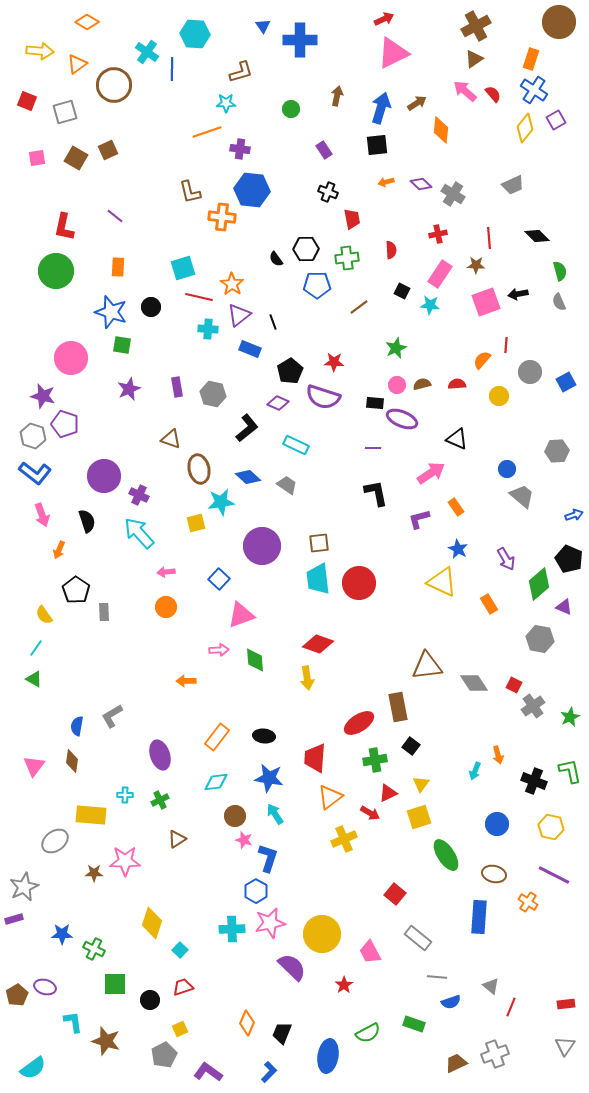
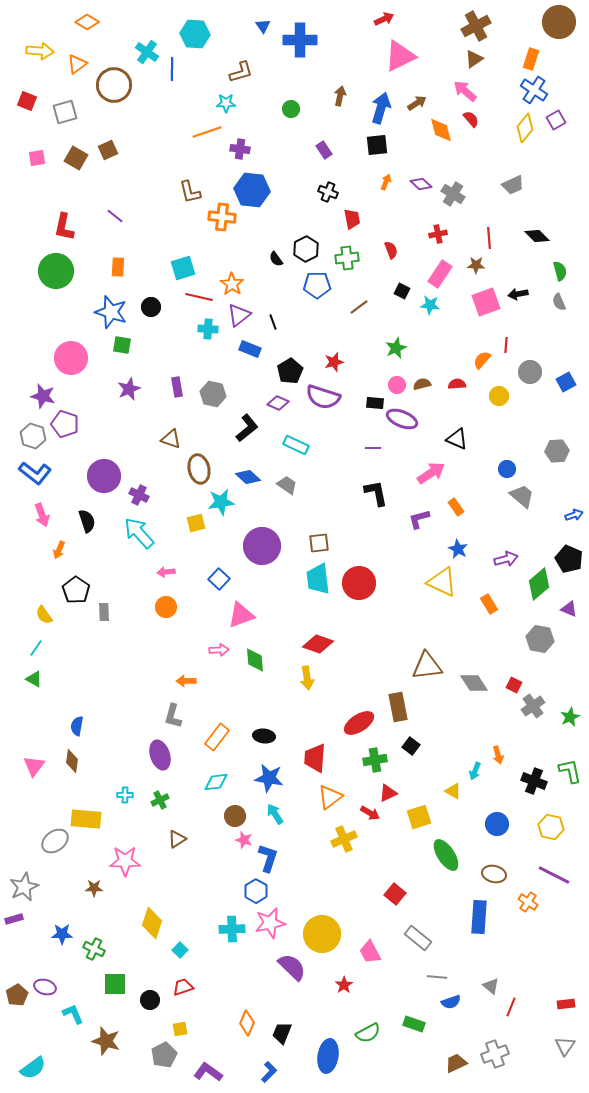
pink triangle at (393, 53): moved 7 px right, 3 px down
red semicircle at (493, 94): moved 22 px left, 25 px down
brown arrow at (337, 96): moved 3 px right
orange diamond at (441, 130): rotated 20 degrees counterclockwise
orange arrow at (386, 182): rotated 126 degrees clockwise
black hexagon at (306, 249): rotated 25 degrees counterclockwise
red semicircle at (391, 250): rotated 18 degrees counterclockwise
red star at (334, 362): rotated 18 degrees counterclockwise
purple arrow at (506, 559): rotated 75 degrees counterclockwise
purple triangle at (564, 607): moved 5 px right, 2 px down
gray L-shape at (112, 716): moved 61 px right; rotated 45 degrees counterclockwise
yellow triangle at (421, 784): moved 32 px right, 7 px down; rotated 36 degrees counterclockwise
yellow rectangle at (91, 815): moved 5 px left, 4 px down
brown star at (94, 873): moved 15 px down
cyan L-shape at (73, 1022): moved 8 px up; rotated 15 degrees counterclockwise
yellow square at (180, 1029): rotated 14 degrees clockwise
